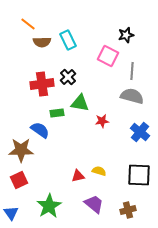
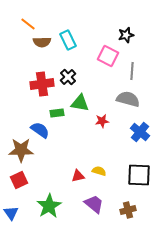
gray semicircle: moved 4 px left, 3 px down
